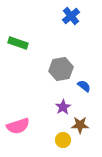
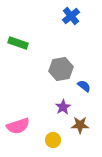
yellow circle: moved 10 px left
